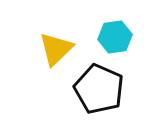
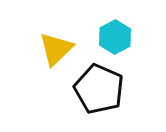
cyan hexagon: rotated 20 degrees counterclockwise
